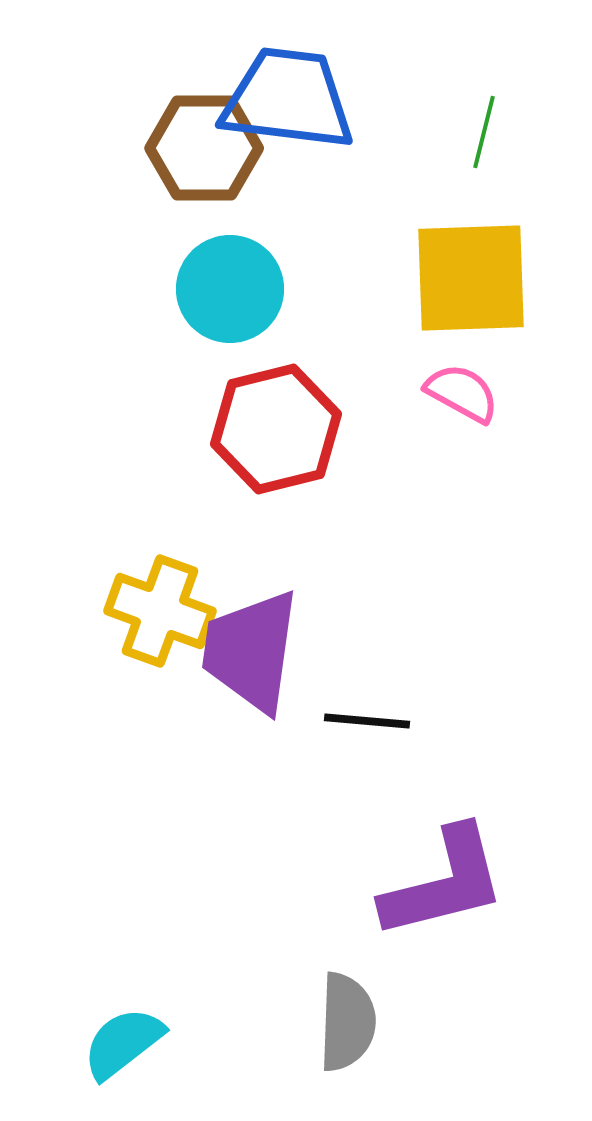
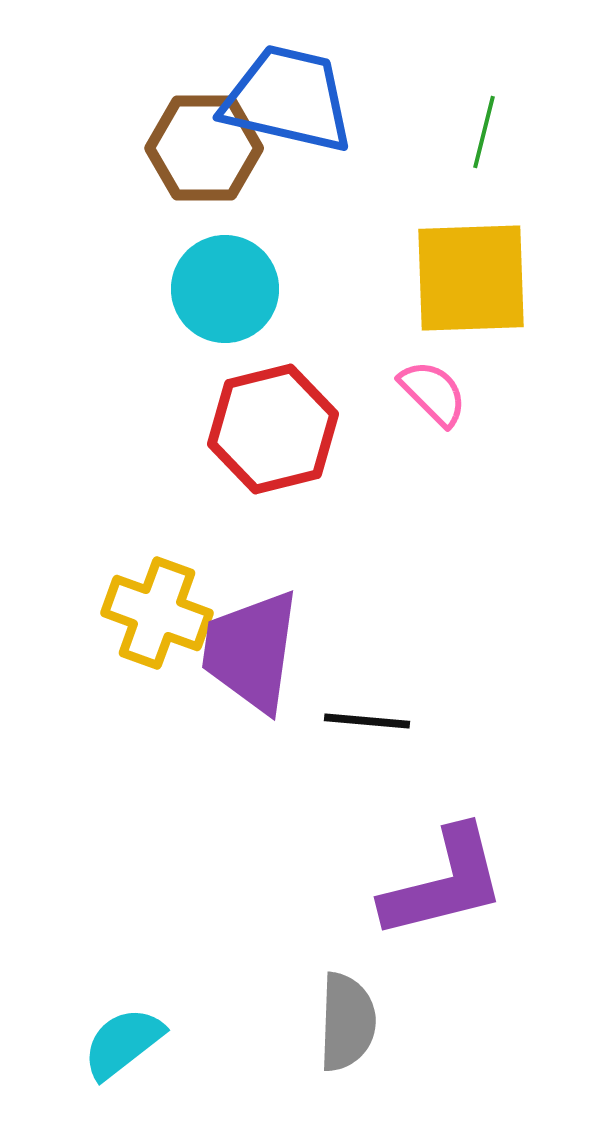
blue trapezoid: rotated 6 degrees clockwise
cyan circle: moved 5 px left
pink semicircle: moved 29 px left; rotated 16 degrees clockwise
red hexagon: moved 3 px left
yellow cross: moved 3 px left, 2 px down
